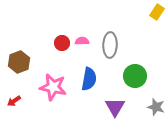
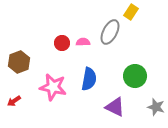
yellow rectangle: moved 26 px left
pink semicircle: moved 1 px right, 1 px down
gray ellipse: moved 13 px up; rotated 25 degrees clockwise
purple triangle: rotated 35 degrees counterclockwise
